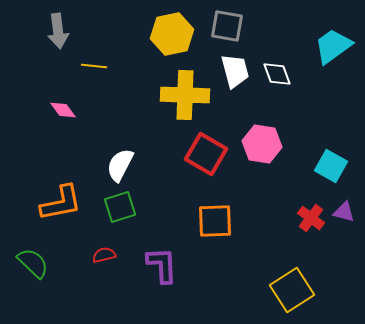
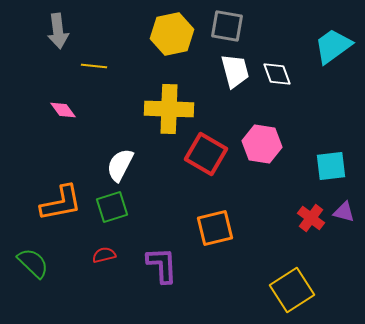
yellow cross: moved 16 px left, 14 px down
cyan square: rotated 36 degrees counterclockwise
green square: moved 8 px left
orange square: moved 7 px down; rotated 12 degrees counterclockwise
